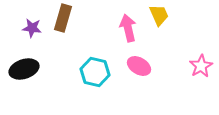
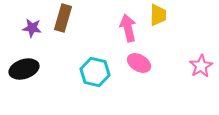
yellow trapezoid: moved 1 px left; rotated 25 degrees clockwise
pink ellipse: moved 3 px up
